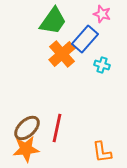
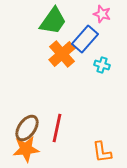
brown ellipse: rotated 12 degrees counterclockwise
